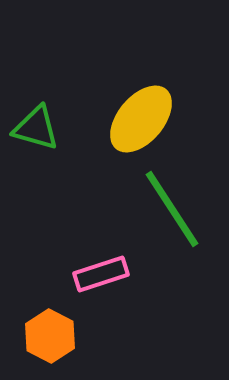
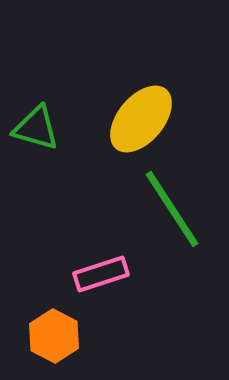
orange hexagon: moved 4 px right
